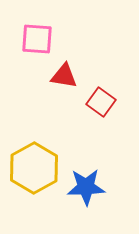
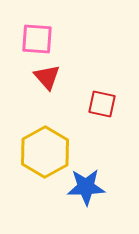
red triangle: moved 17 px left, 1 px down; rotated 40 degrees clockwise
red square: moved 1 px right, 2 px down; rotated 24 degrees counterclockwise
yellow hexagon: moved 11 px right, 16 px up
